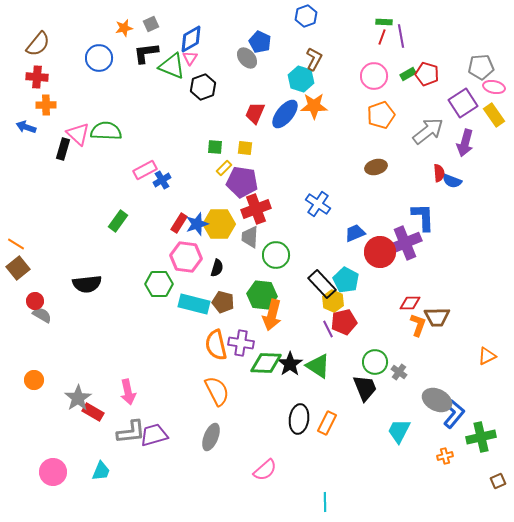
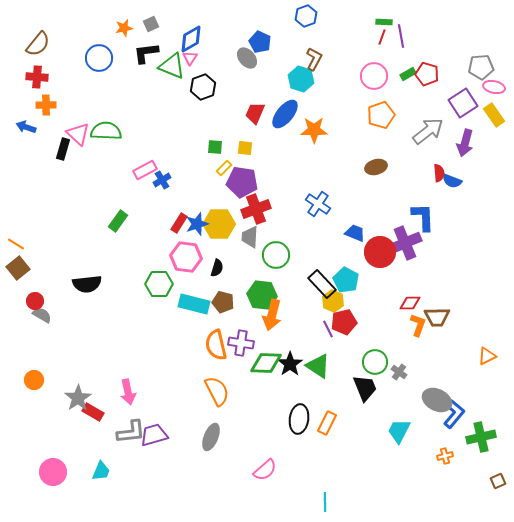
orange star at (314, 106): moved 24 px down
blue trapezoid at (355, 233): rotated 45 degrees clockwise
